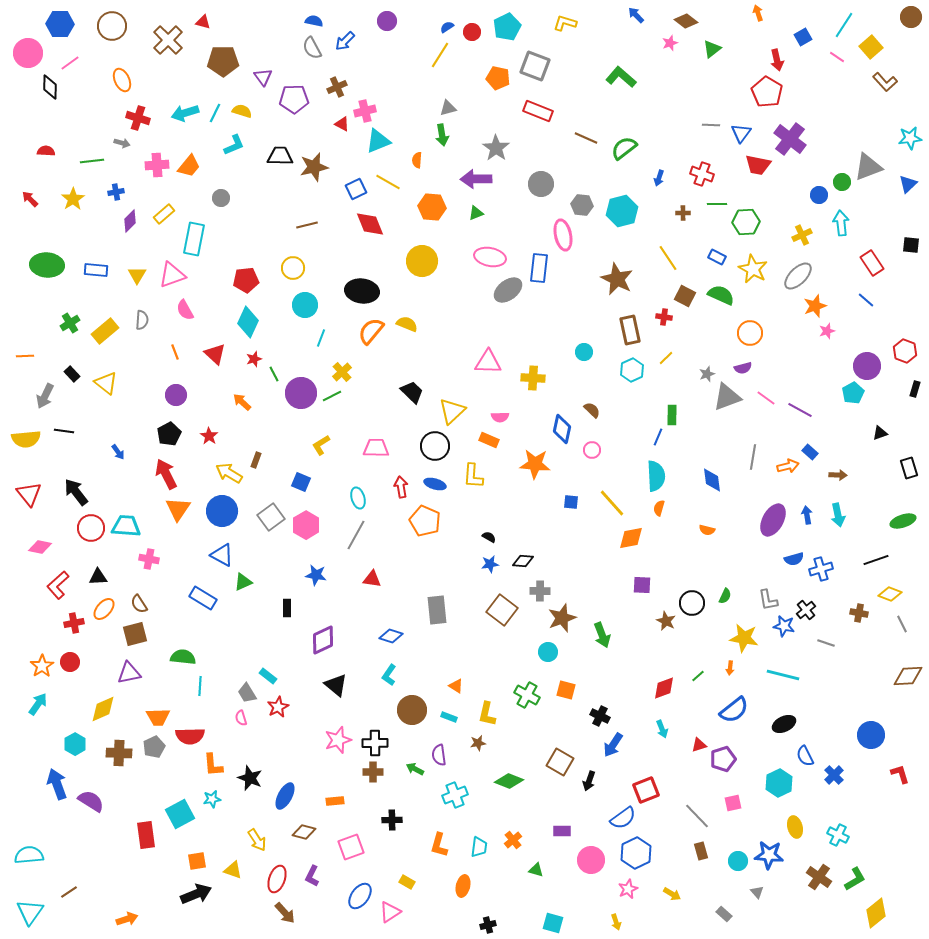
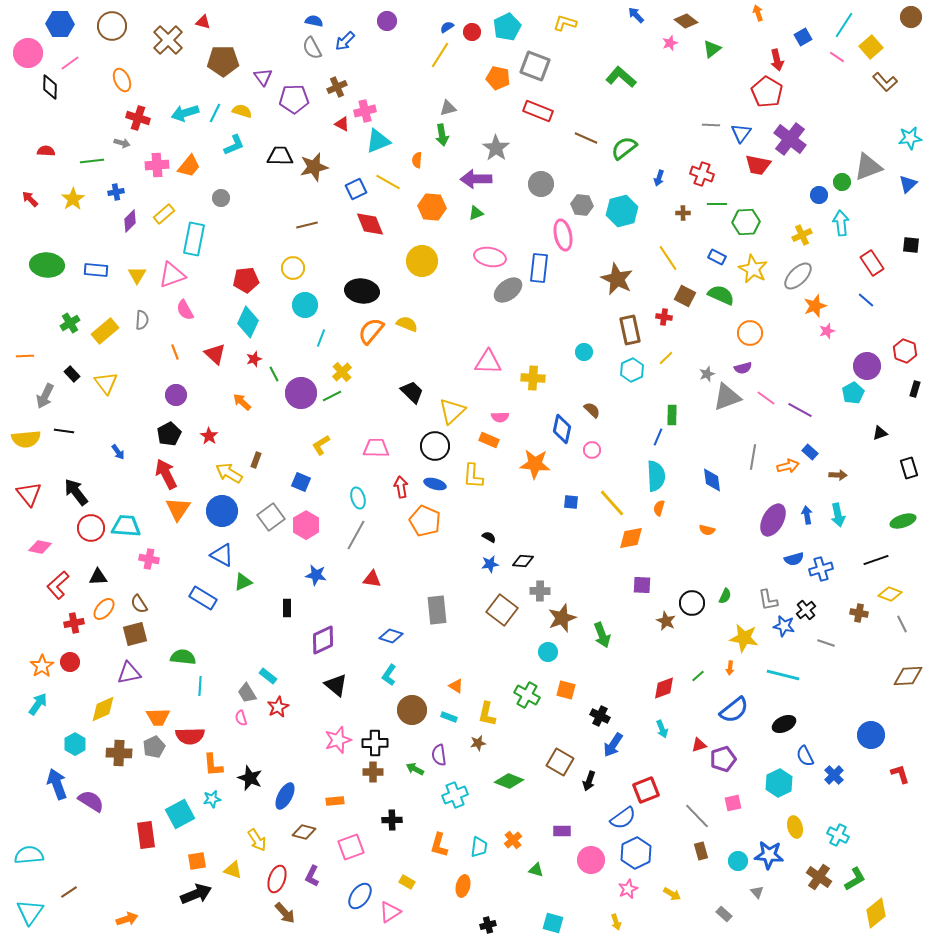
yellow triangle at (106, 383): rotated 15 degrees clockwise
